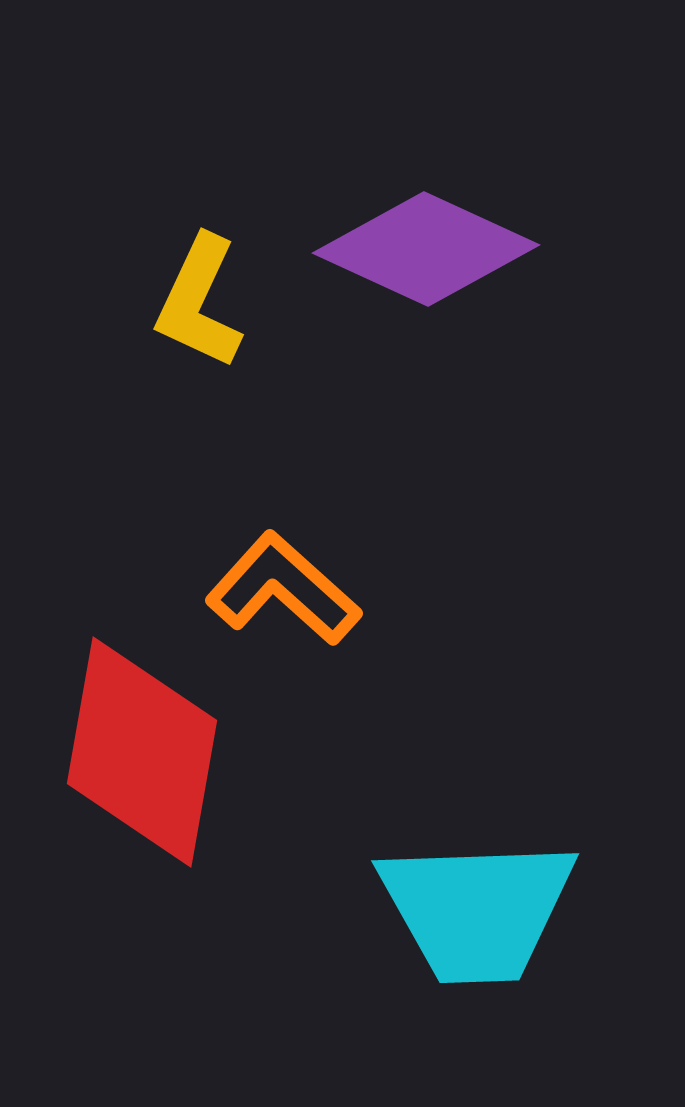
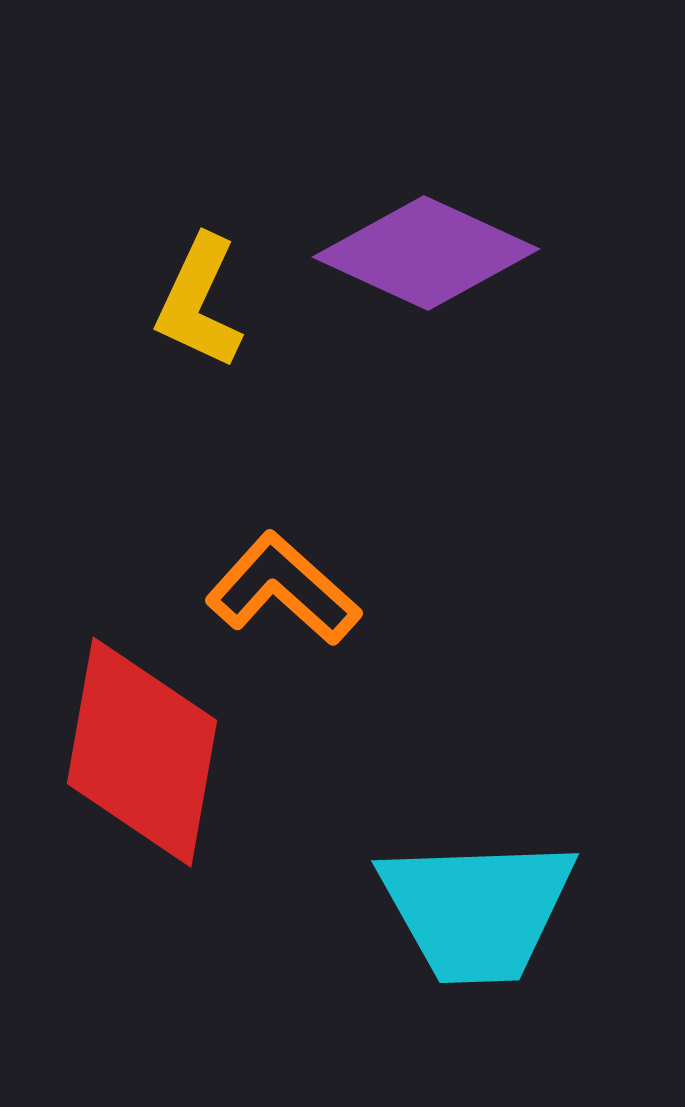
purple diamond: moved 4 px down
